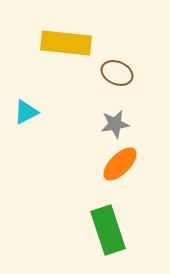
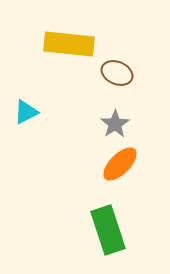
yellow rectangle: moved 3 px right, 1 px down
gray star: rotated 24 degrees counterclockwise
